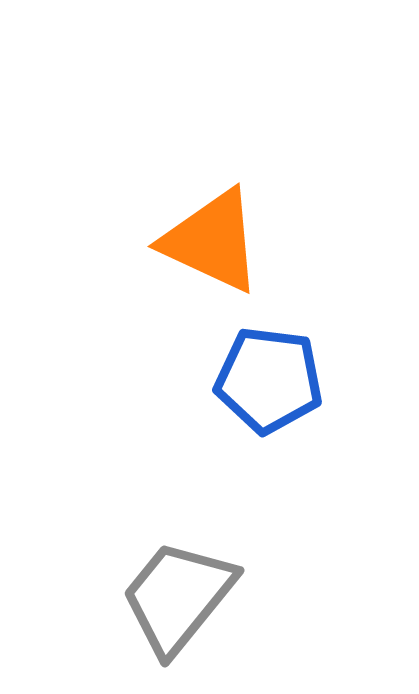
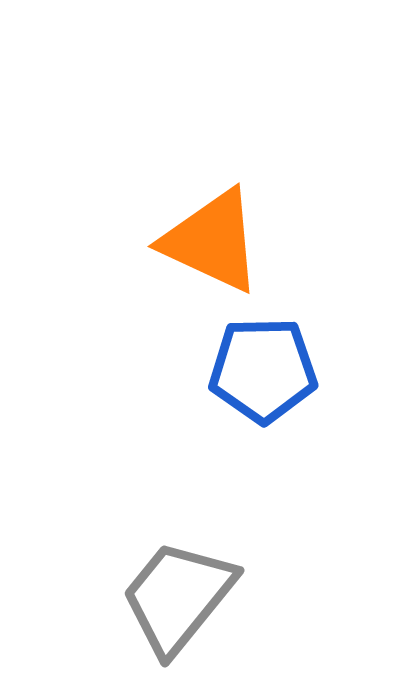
blue pentagon: moved 6 px left, 10 px up; rotated 8 degrees counterclockwise
